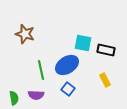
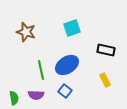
brown star: moved 1 px right, 2 px up
cyan square: moved 11 px left, 15 px up; rotated 30 degrees counterclockwise
blue square: moved 3 px left, 2 px down
